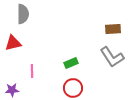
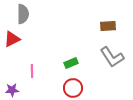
brown rectangle: moved 5 px left, 3 px up
red triangle: moved 1 px left, 4 px up; rotated 12 degrees counterclockwise
